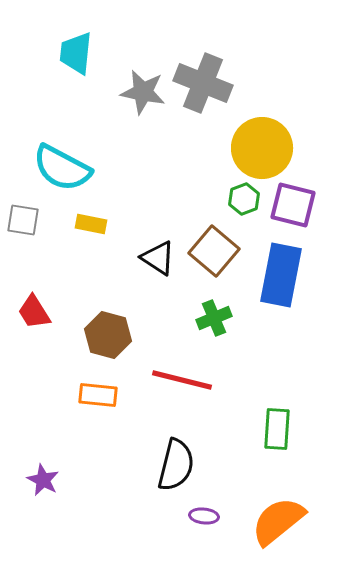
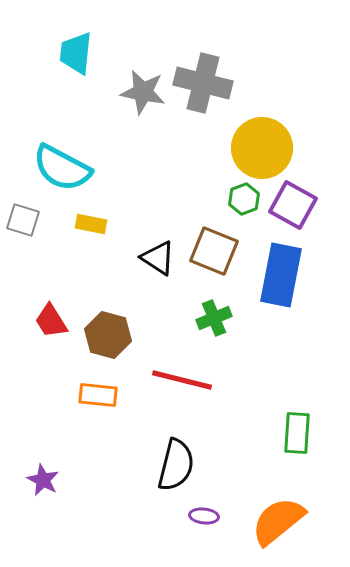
gray cross: rotated 8 degrees counterclockwise
purple square: rotated 15 degrees clockwise
gray square: rotated 8 degrees clockwise
brown square: rotated 18 degrees counterclockwise
red trapezoid: moved 17 px right, 9 px down
green rectangle: moved 20 px right, 4 px down
